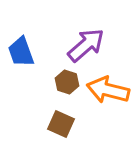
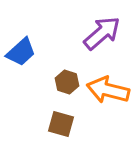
purple arrow: moved 16 px right, 12 px up
blue trapezoid: rotated 112 degrees counterclockwise
brown square: rotated 8 degrees counterclockwise
